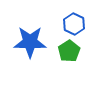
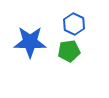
green pentagon: rotated 25 degrees clockwise
